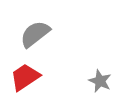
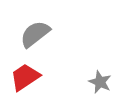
gray star: moved 1 px down
